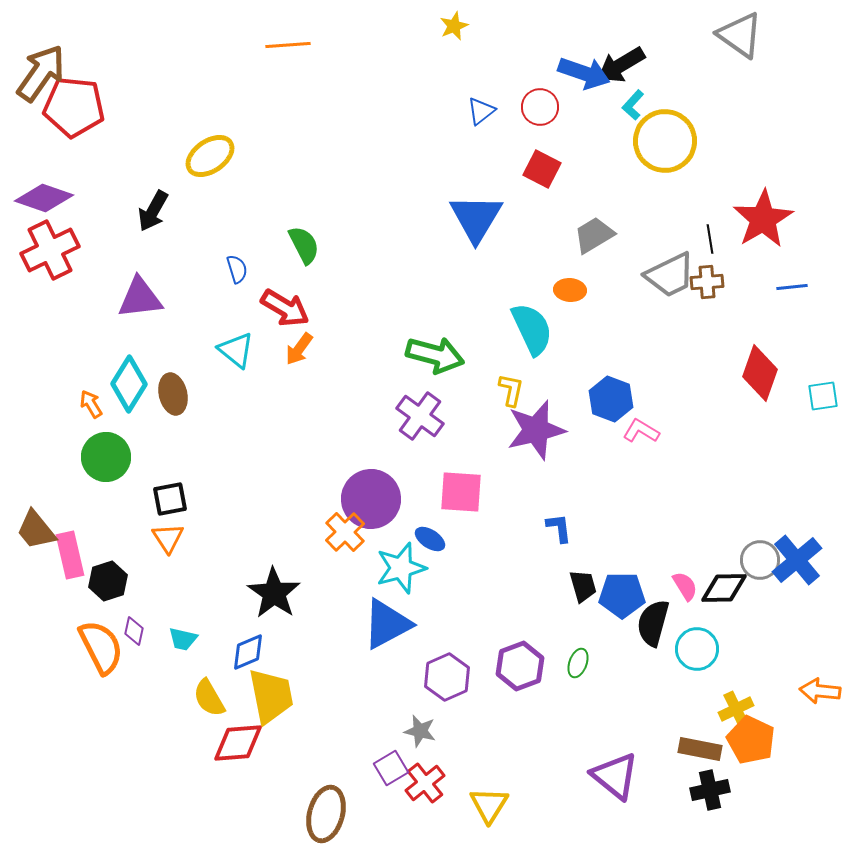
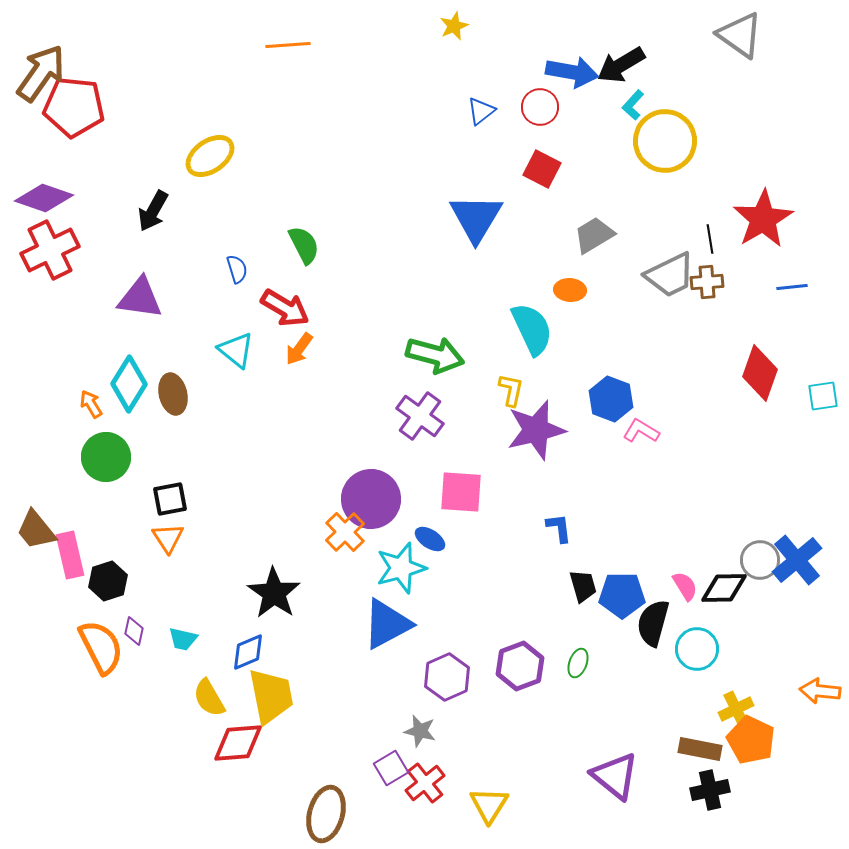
blue arrow at (584, 73): moved 12 px left, 1 px up; rotated 9 degrees counterclockwise
purple triangle at (140, 298): rotated 15 degrees clockwise
